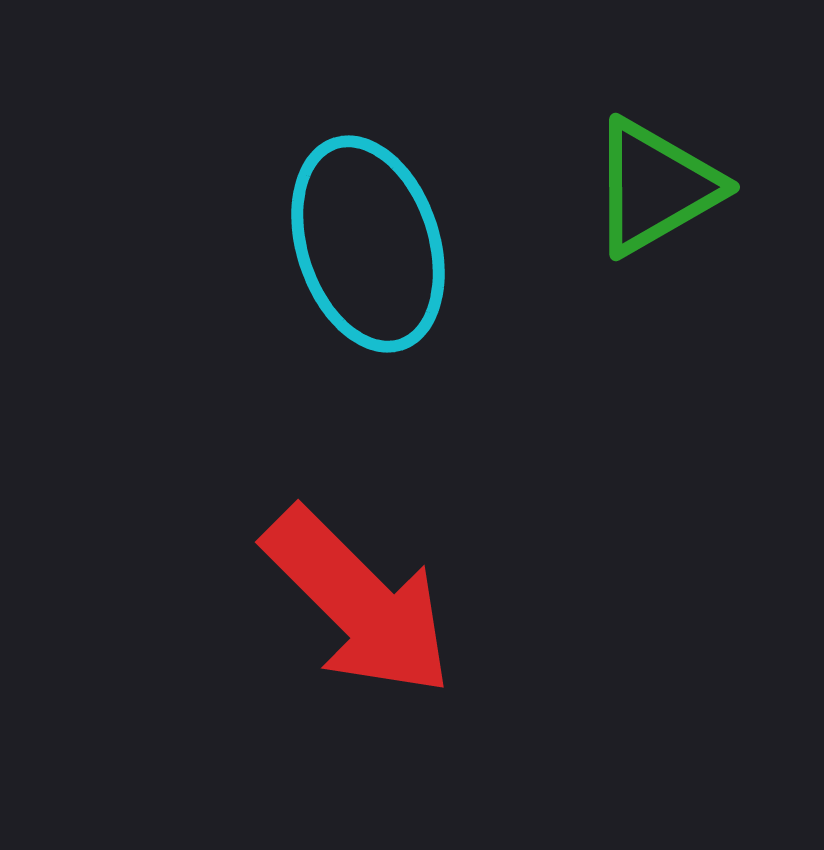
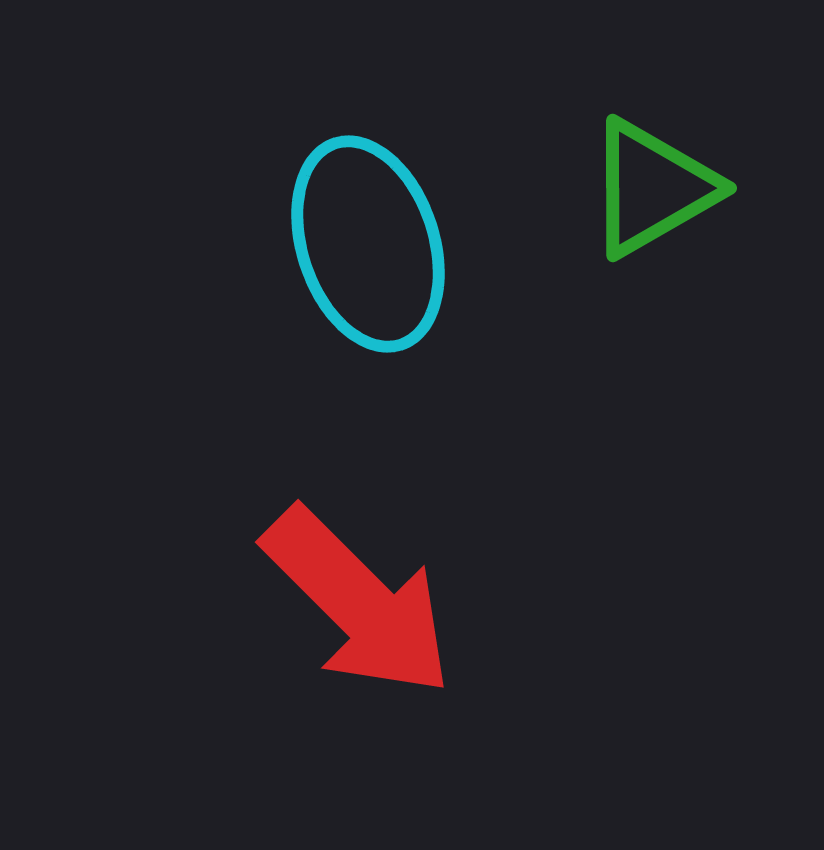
green triangle: moved 3 px left, 1 px down
